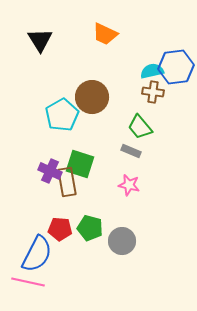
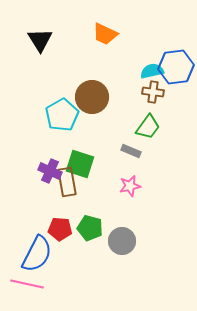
green trapezoid: moved 8 px right; rotated 104 degrees counterclockwise
pink star: moved 1 px right, 1 px down; rotated 25 degrees counterclockwise
pink line: moved 1 px left, 2 px down
